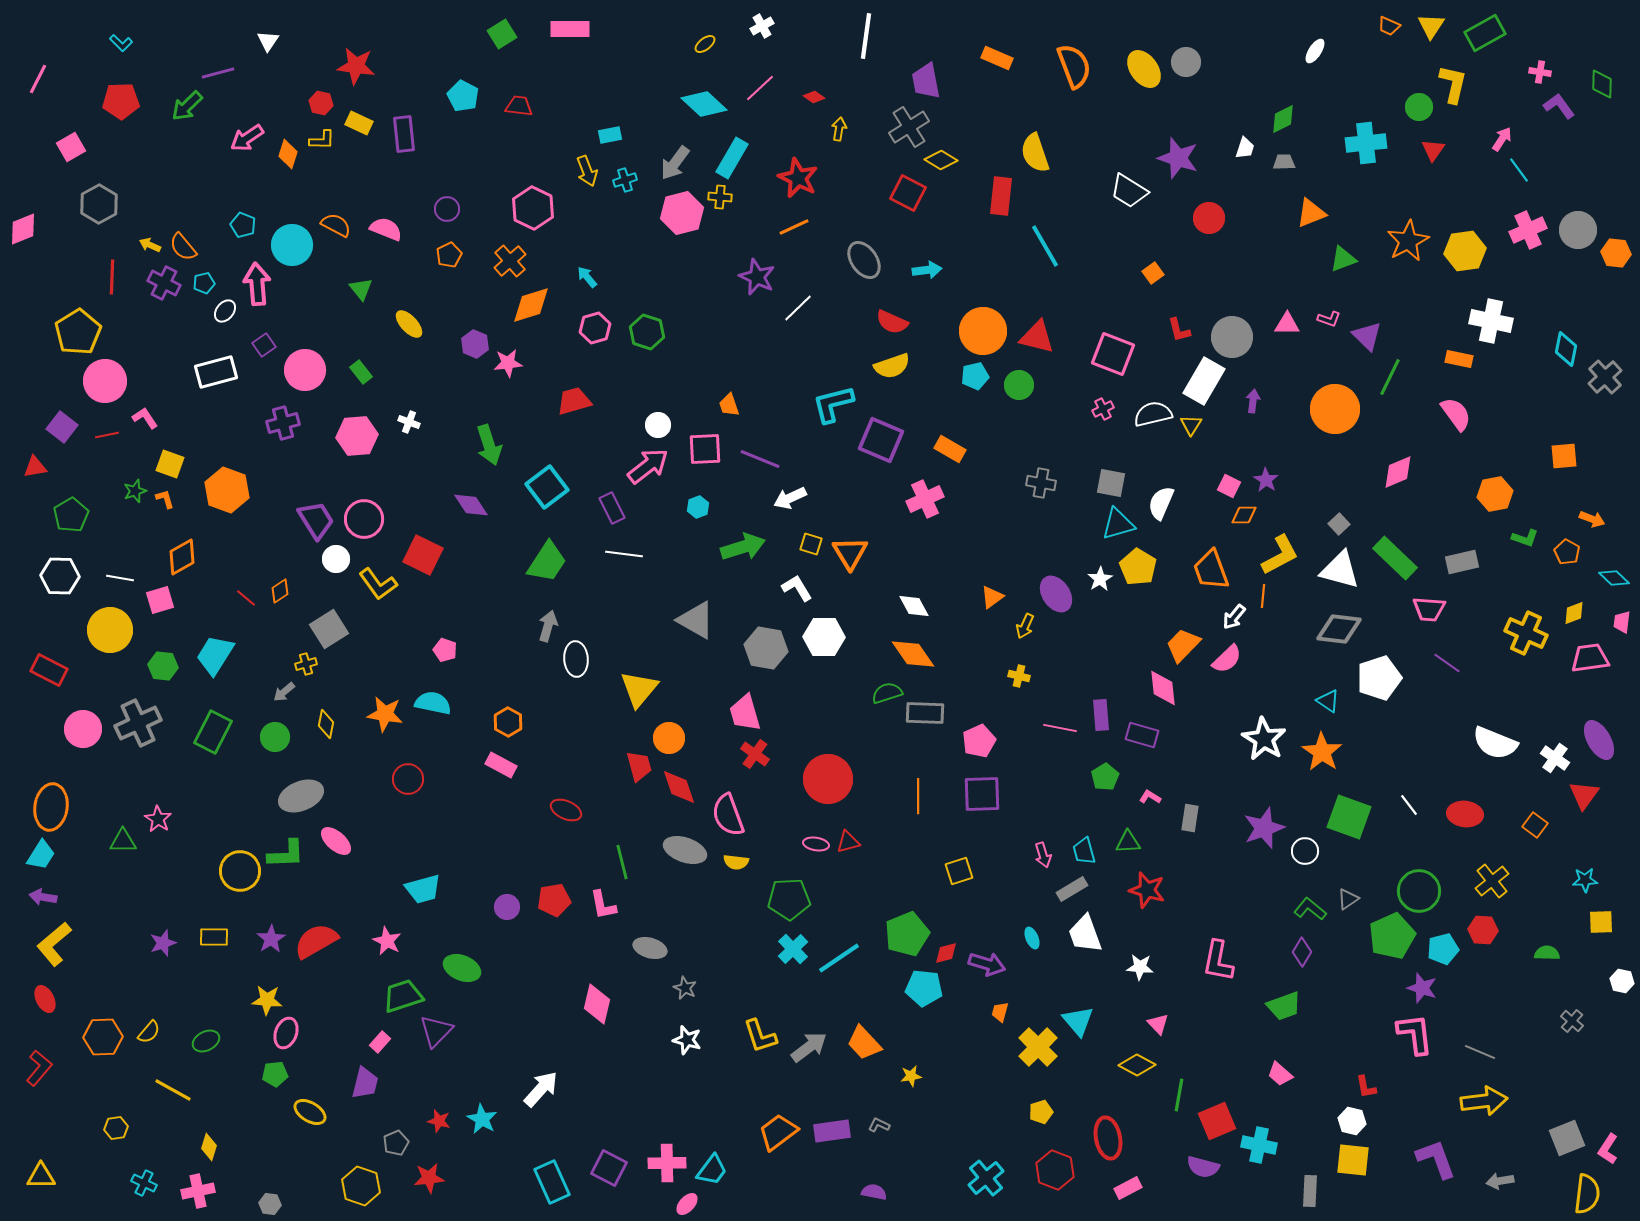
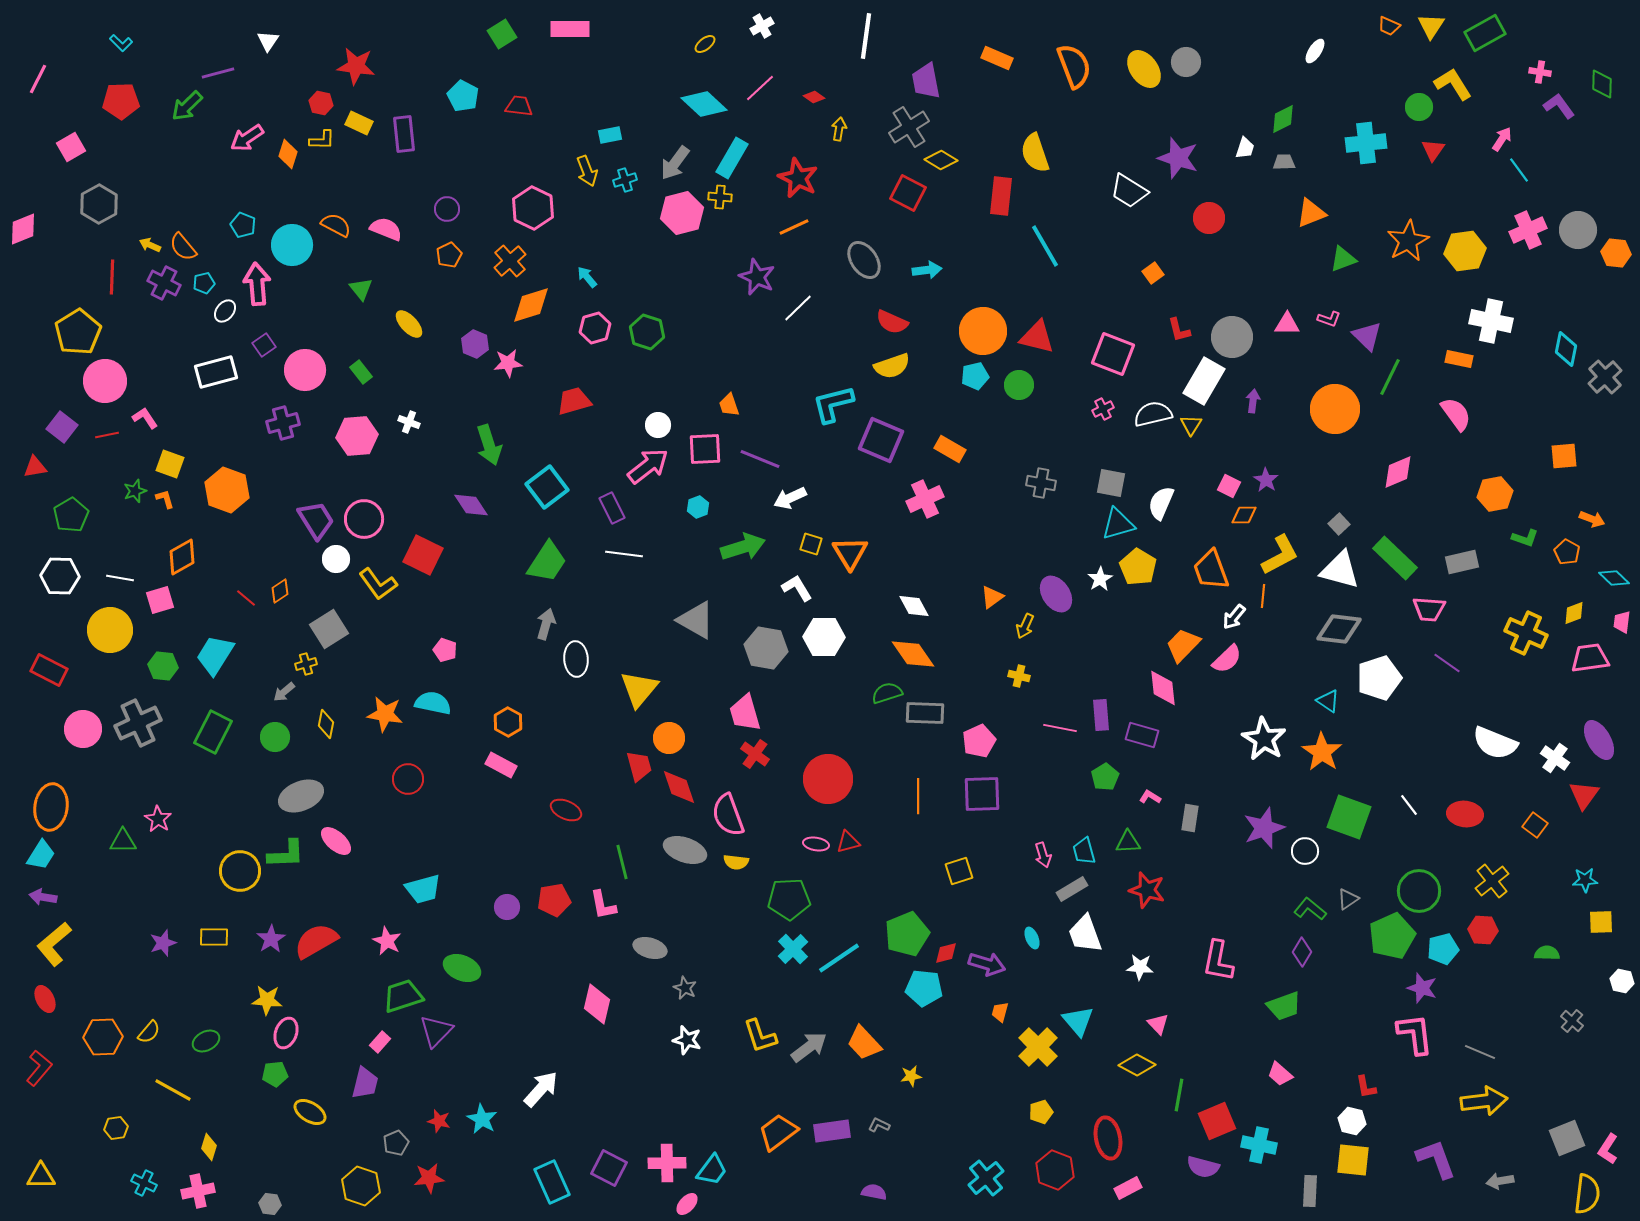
yellow L-shape at (1453, 84): rotated 45 degrees counterclockwise
gray arrow at (548, 626): moved 2 px left, 2 px up
